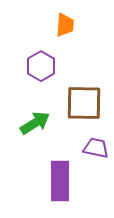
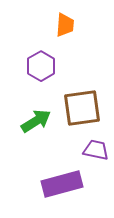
brown square: moved 2 px left, 5 px down; rotated 9 degrees counterclockwise
green arrow: moved 1 px right, 2 px up
purple trapezoid: moved 2 px down
purple rectangle: moved 2 px right, 3 px down; rotated 75 degrees clockwise
